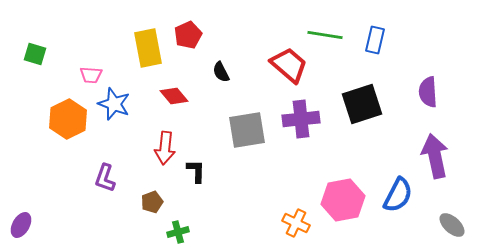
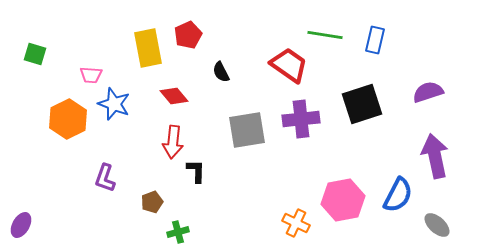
red trapezoid: rotated 6 degrees counterclockwise
purple semicircle: rotated 76 degrees clockwise
red arrow: moved 8 px right, 6 px up
gray ellipse: moved 15 px left
